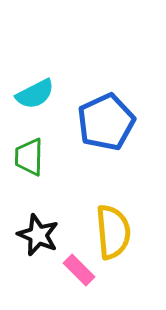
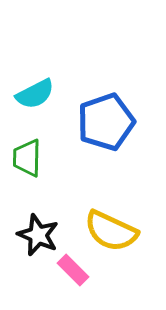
blue pentagon: rotated 6 degrees clockwise
green trapezoid: moved 2 px left, 1 px down
yellow semicircle: moved 2 px left, 1 px up; rotated 120 degrees clockwise
pink rectangle: moved 6 px left
